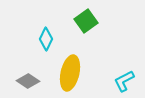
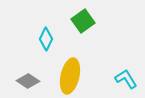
green square: moved 3 px left
yellow ellipse: moved 3 px down
cyan L-shape: moved 2 px right, 2 px up; rotated 85 degrees clockwise
